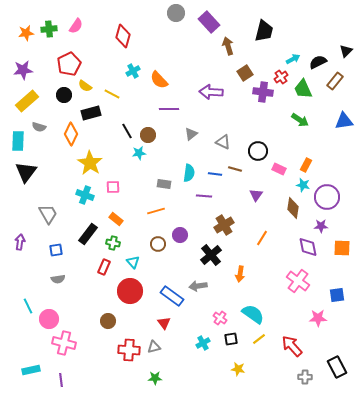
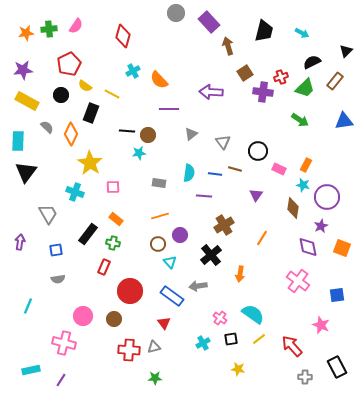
cyan arrow at (293, 59): moved 9 px right, 26 px up; rotated 56 degrees clockwise
black semicircle at (318, 62): moved 6 px left
red cross at (281, 77): rotated 16 degrees clockwise
green trapezoid at (303, 89): moved 2 px right, 1 px up; rotated 110 degrees counterclockwise
black circle at (64, 95): moved 3 px left
yellow rectangle at (27, 101): rotated 70 degrees clockwise
black rectangle at (91, 113): rotated 54 degrees counterclockwise
gray semicircle at (39, 127): moved 8 px right; rotated 152 degrees counterclockwise
black line at (127, 131): rotated 56 degrees counterclockwise
gray triangle at (223, 142): rotated 28 degrees clockwise
gray rectangle at (164, 184): moved 5 px left, 1 px up
cyan cross at (85, 195): moved 10 px left, 3 px up
orange line at (156, 211): moved 4 px right, 5 px down
purple star at (321, 226): rotated 24 degrees counterclockwise
orange square at (342, 248): rotated 18 degrees clockwise
cyan triangle at (133, 262): moved 37 px right
cyan line at (28, 306): rotated 49 degrees clockwise
pink star at (318, 318): moved 3 px right, 7 px down; rotated 24 degrees clockwise
pink circle at (49, 319): moved 34 px right, 3 px up
brown circle at (108, 321): moved 6 px right, 2 px up
purple line at (61, 380): rotated 40 degrees clockwise
